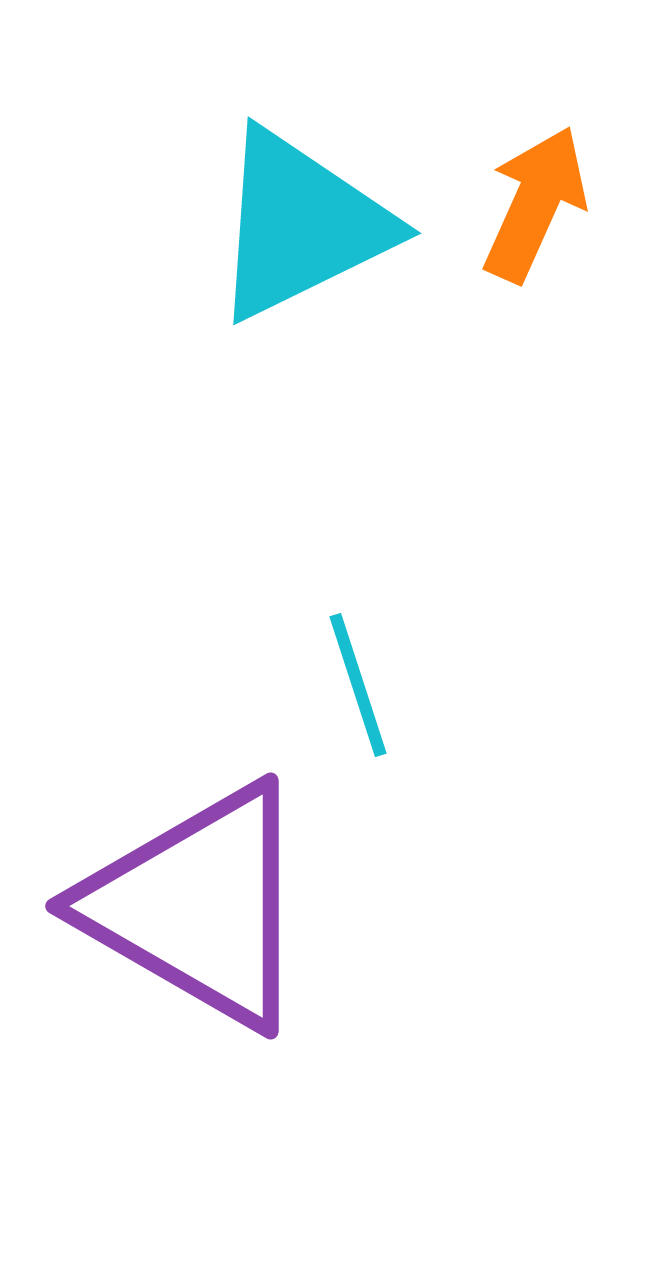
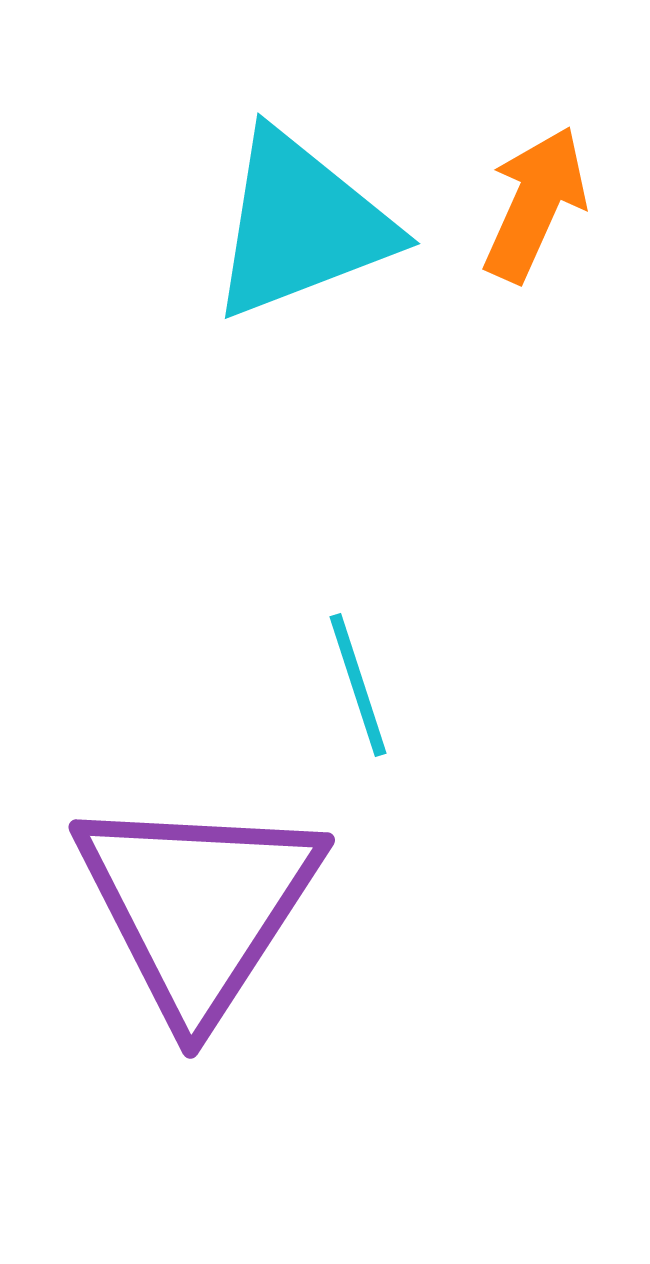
cyan triangle: rotated 5 degrees clockwise
purple triangle: rotated 33 degrees clockwise
